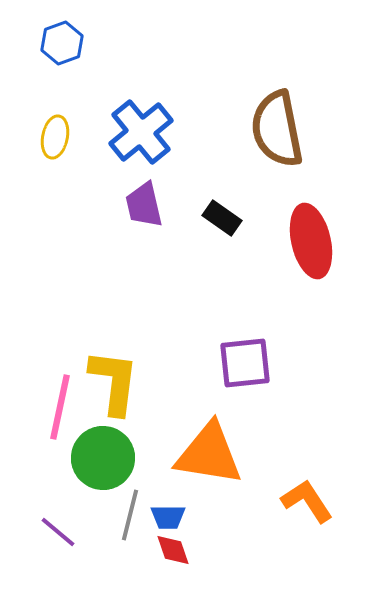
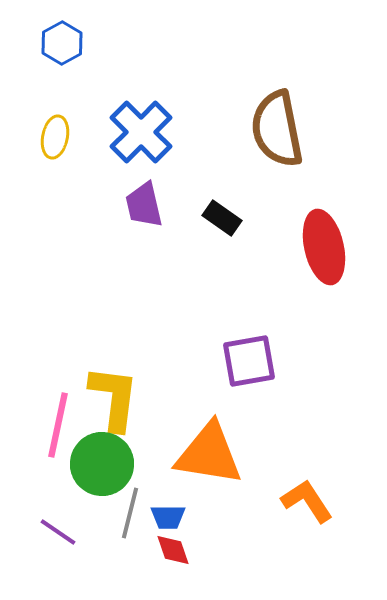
blue hexagon: rotated 9 degrees counterclockwise
blue cross: rotated 6 degrees counterclockwise
red ellipse: moved 13 px right, 6 px down
purple square: moved 4 px right, 2 px up; rotated 4 degrees counterclockwise
yellow L-shape: moved 16 px down
pink line: moved 2 px left, 18 px down
green circle: moved 1 px left, 6 px down
gray line: moved 2 px up
purple line: rotated 6 degrees counterclockwise
